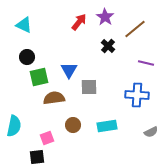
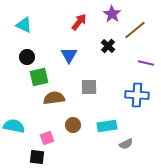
purple star: moved 7 px right, 3 px up
brown line: moved 1 px down
blue triangle: moved 15 px up
cyan semicircle: rotated 90 degrees counterclockwise
gray semicircle: moved 25 px left, 12 px down
black square: rotated 14 degrees clockwise
